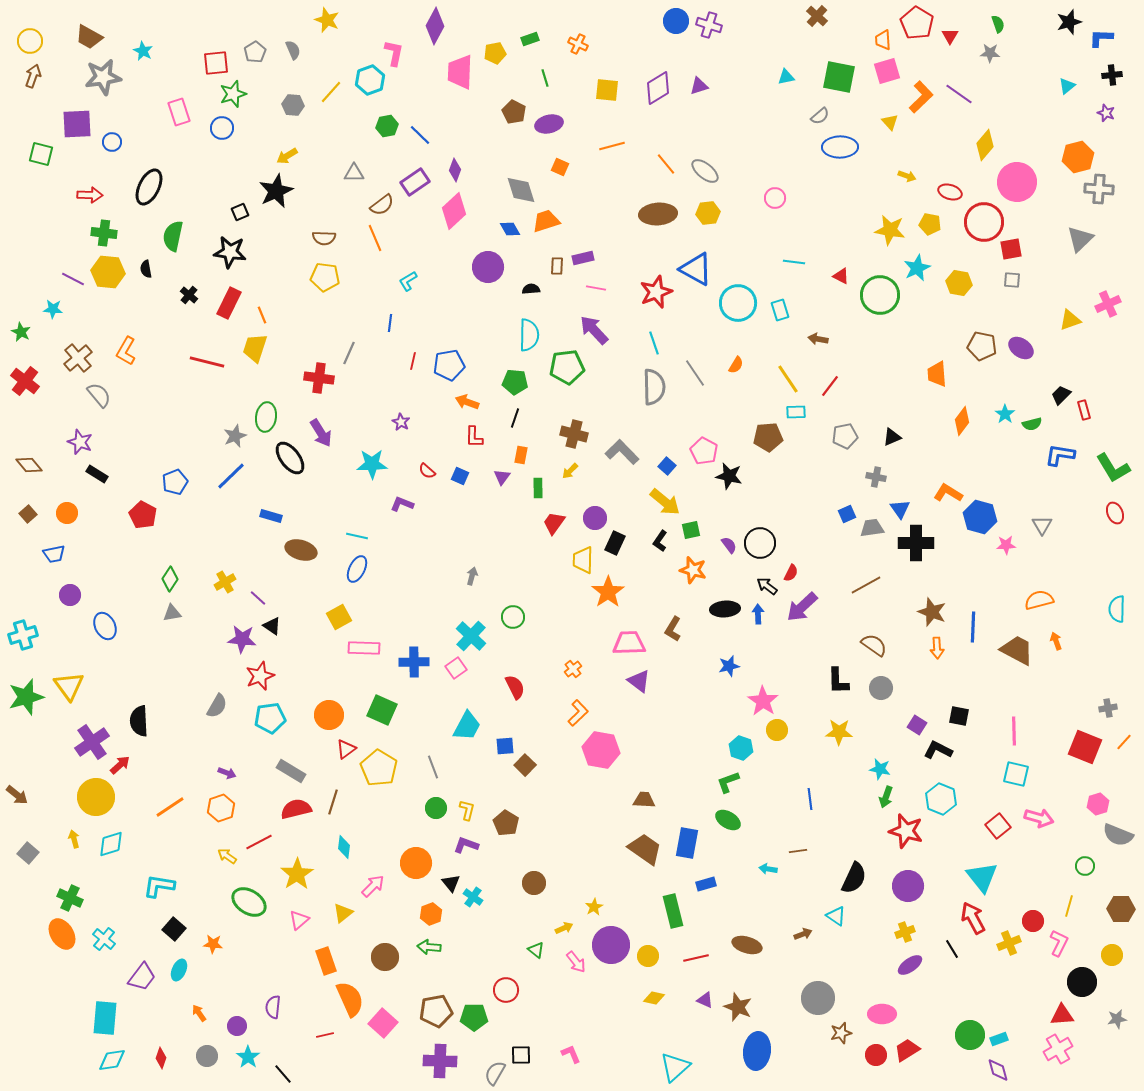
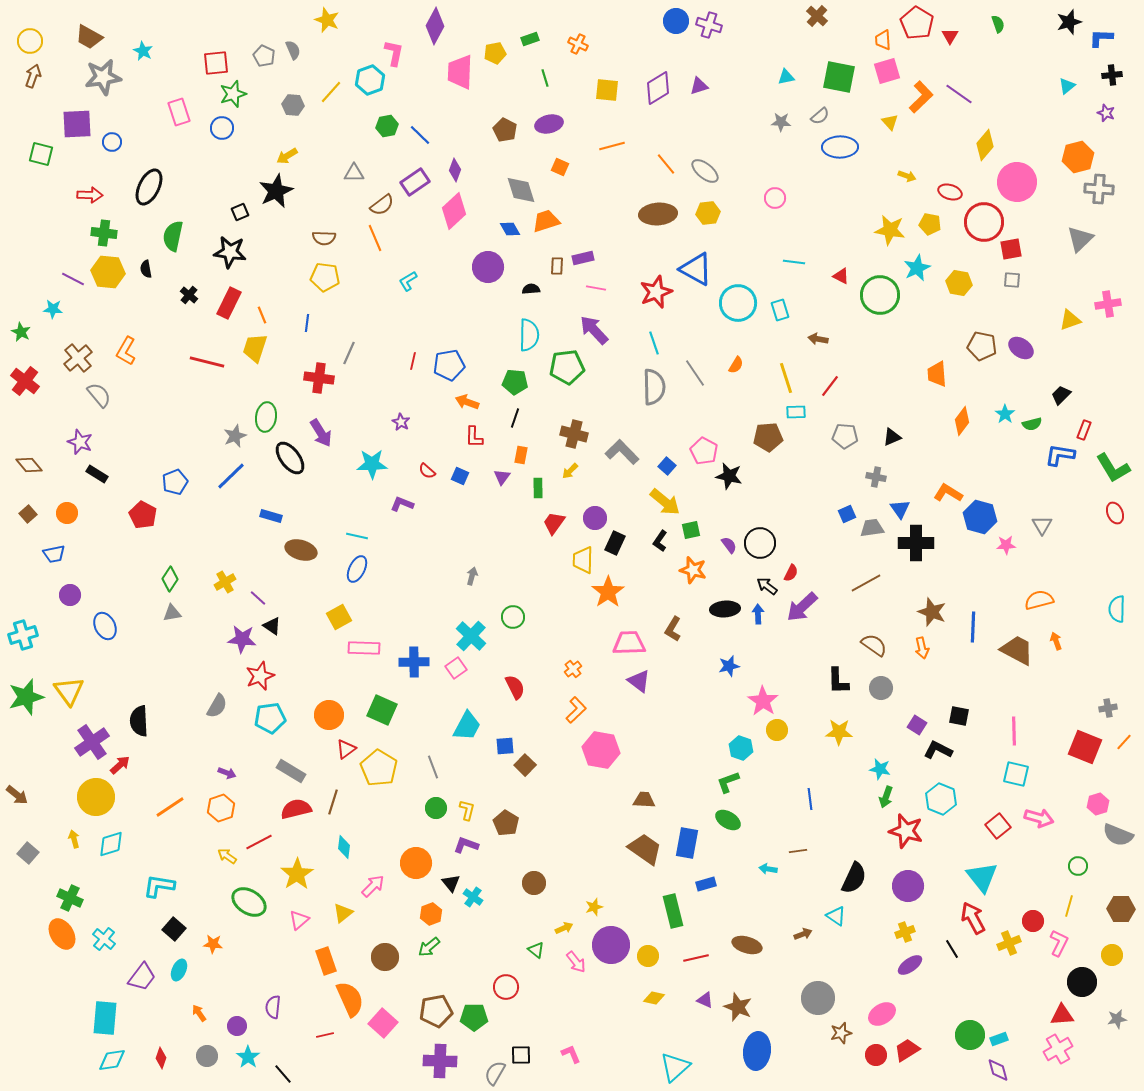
gray pentagon at (255, 52): moved 9 px right, 4 px down; rotated 15 degrees counterclockwise
gray star at (990, 53): moved 209 px left, 69 px down
brown pentagon at (514, 112): moved 9 px left, 18 px down
pink cross at (1108, 304): rotated 15 degrees clockwise
blue line at (390, 323): moved 83 px left
yellow line at (788, 379): moved 2 px left, 1 px up; rotated 16 degrees clockwise
red rectangle at (1084, 410): moved 20 px down; rotated 36 degrees clockwise
gray pentagon at (845, 436): rotated 15 degrees clockwise
brown line at (866, 585): moved 2 px up
orange arrow at (937, 648): moved 15 px left; rotated 10 degrees counterclockwise
yellow triangle at (69, 686): moved 5 px down
orange L-shape at (578, 713): moved 2 px left, 3 px up
green circle at (1085, 866): moved 7 px left
yellow star at (594, 907): rotated 12 degrees clockwise
green arrow at (429, 947): rotated 45 degrees counterclockwise
red circle at (506, 990): moved 3 px up
pink ellipse at (882, 1014): rotated 32 degrees counterclockwise
